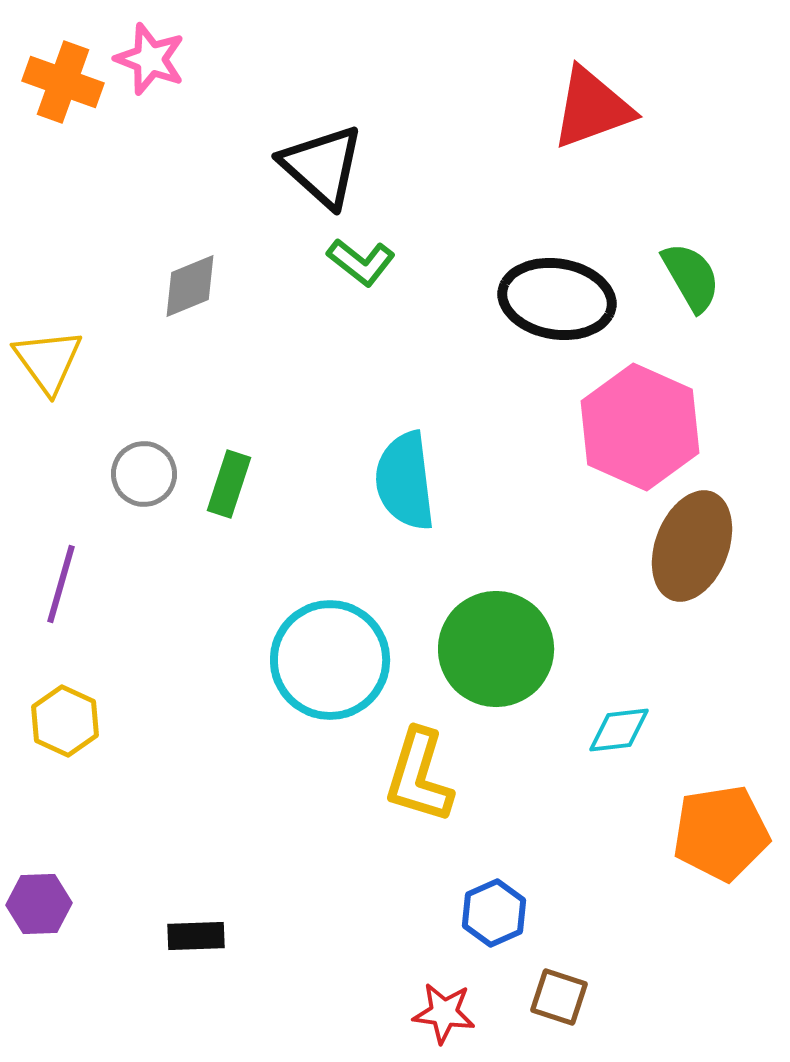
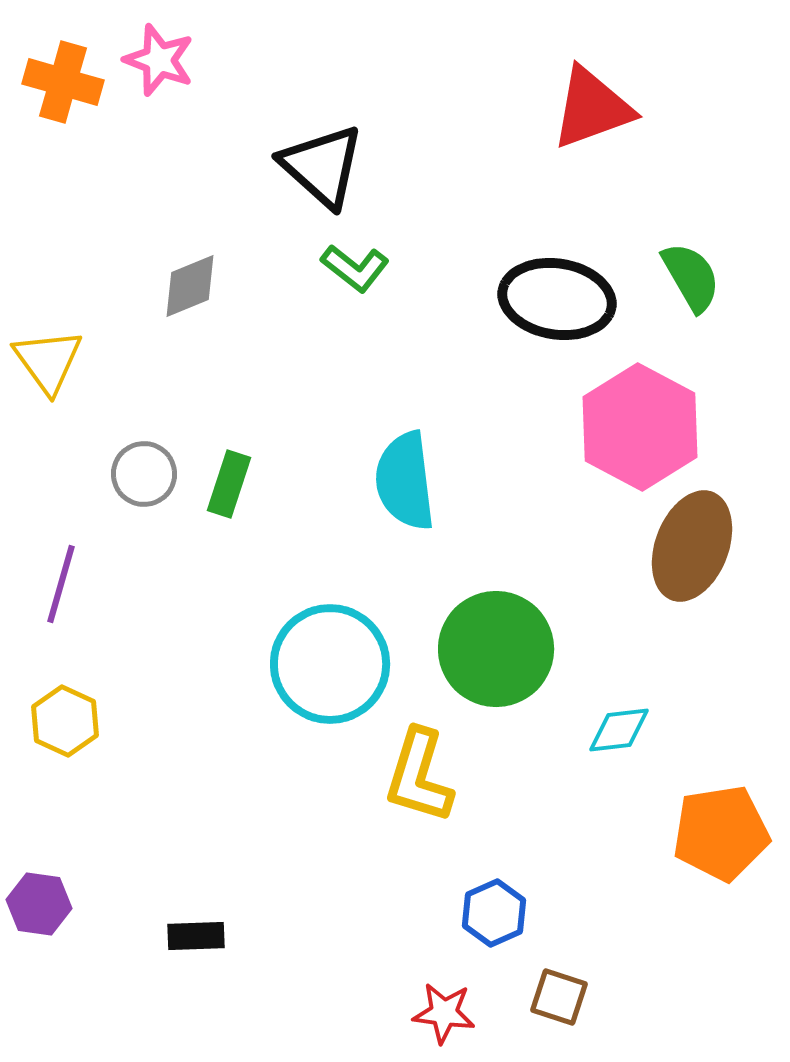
pink star: moved 9 px right, 1 px down
orange cross: rotated 4 degrees counterclockwise
green L-shape: moved 6 px left, 6 px down
pink hexagon: rotated 4 degrees clockwise
cyan circle: moved 4 px down
purple hexagon: rotated 10 degrees clockwise
